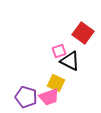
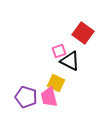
pink trapezoid: rotated 95 degrees clockwise
